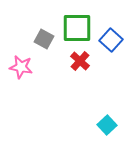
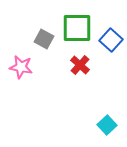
red cross: moved 4 px down
